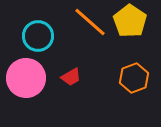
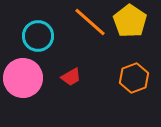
pink circle: moved 3 px left
